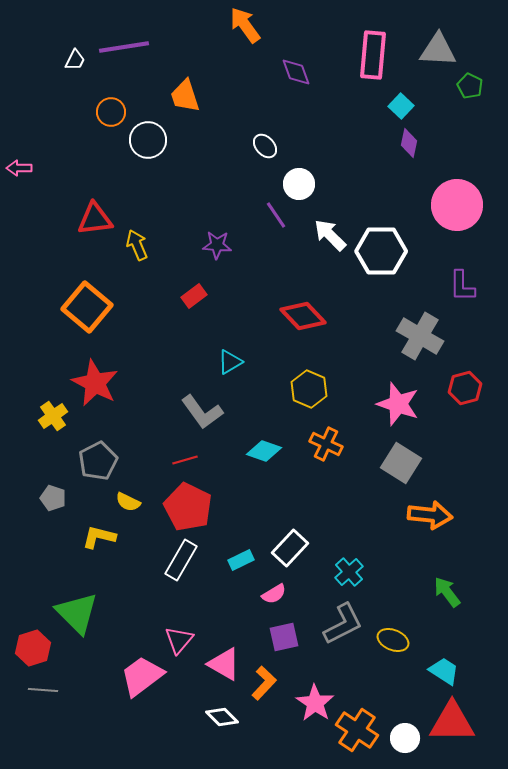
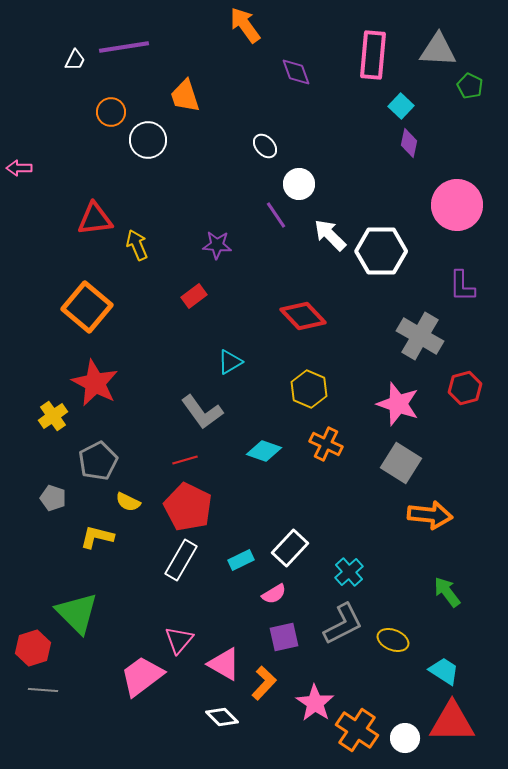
yellow L-shape at (99, 537): moved 2 px left
